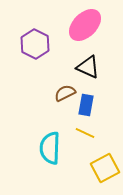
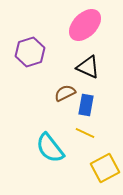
purple hexagon: moved 5 px left, 8 px down; rotated 16 degrees clockwise
cyan semicircle: rotated 40 degrees counterclockwise
